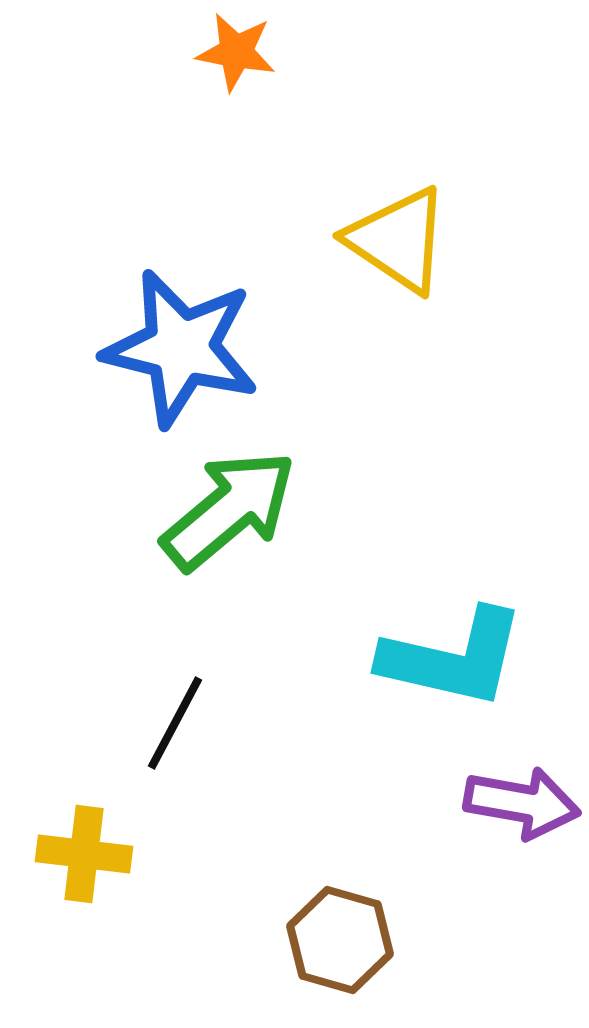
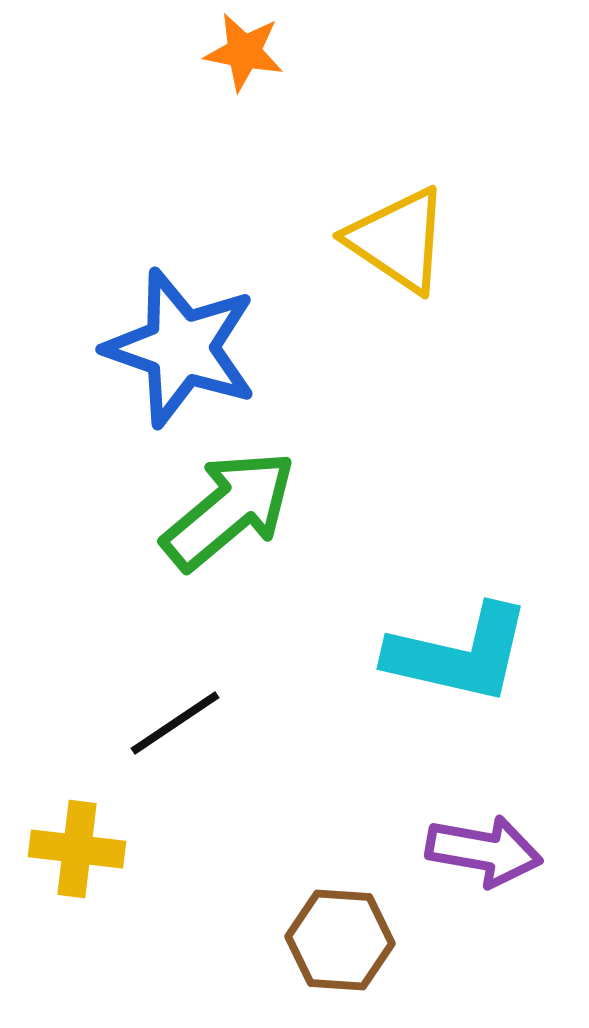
orange star: moved 8 px right
blue star: rotated 5 degrees clockwise
cyan L-shape: moved 6 px right, 4 px up
black line: rotated 28 degrees clockwise
purple arrow: moved 38 px left, 48 px down
yellow cross: moved 7 px left, 5 px up
brown hexagon: rotated 12 degrees counterclockwise
